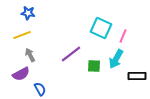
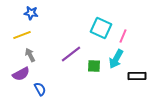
blue star: moved 3 px right
